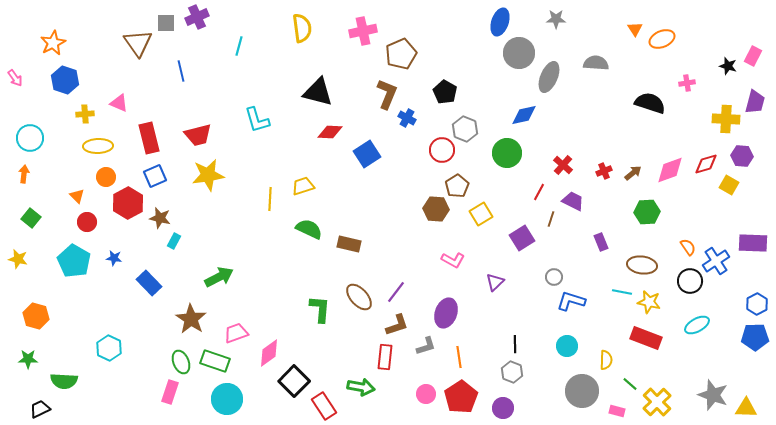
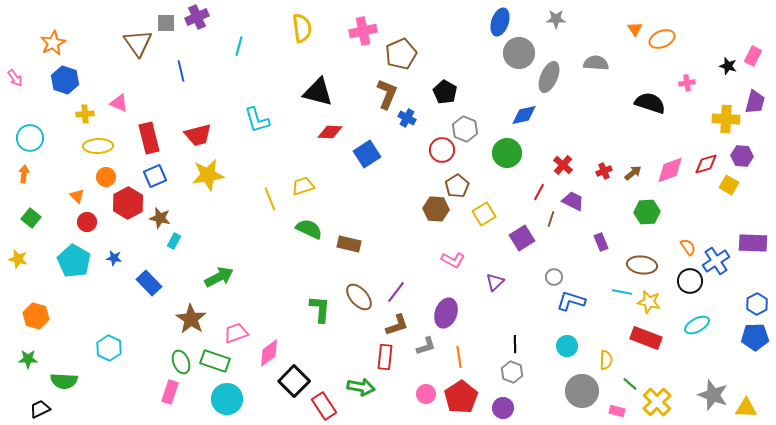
yellow line at (270, 199): rotated 25 degrees counterclockwise
yellow square at (481, 214): moved 3 px right
